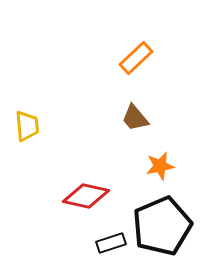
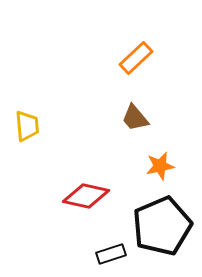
black rectangle: moved 11 px down
